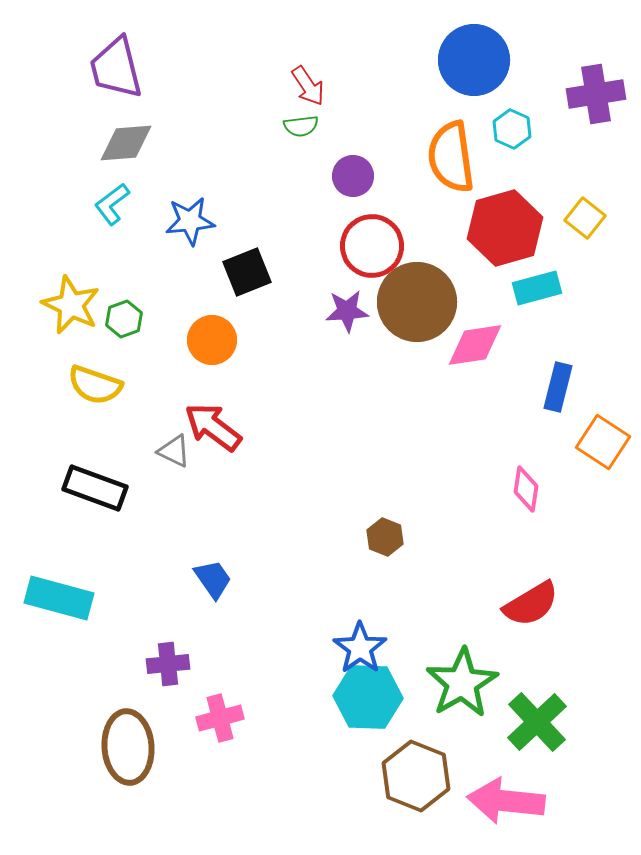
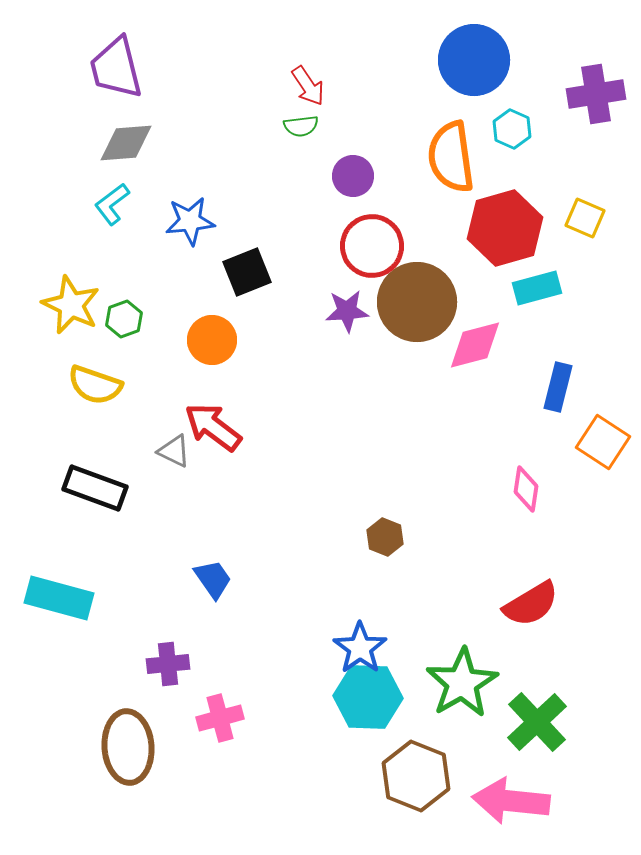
yellow square at (585, 218): rotated 15 degrees counterclockwise
pink diamond at (475, 345): rotated 6 degrees counterclockwise
pink arrow at (506, 801): moved 5 px right
